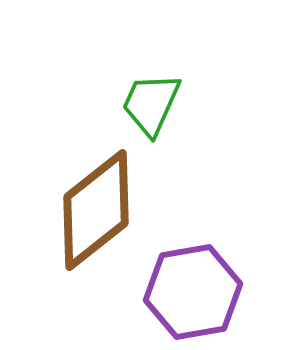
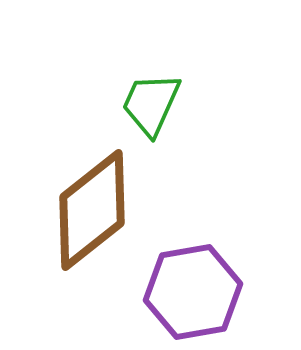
brown diamond: moved 4 px left
